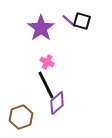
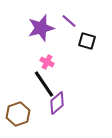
black square: moved 5 px right, 20 px down
purple star: rotated 20 degrees clockwise
black line: moved 2 px left, 1 px up; rotated 8 degrees counterclockwise
brown hexagon: moved 3 px left, 3 px up
